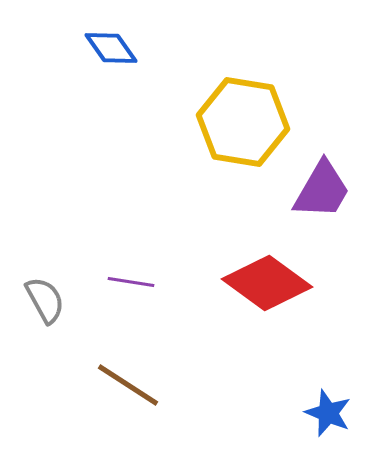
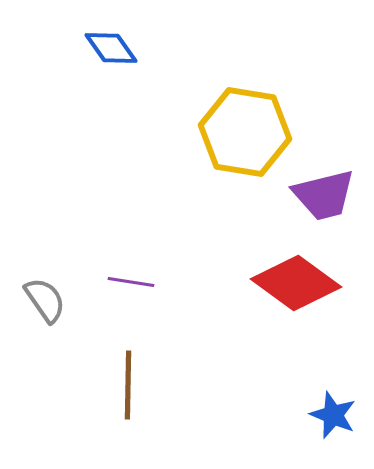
yellow hexagon: moved 2 px right, 10 px down
purple trapezoid: moved 2 px right, 5 px down; rotated 46 degrees clockwise
red diamond: moved 29 px right
gray semicircle: rotated 6 degrees counterclockwise
brown line: rotated 58 degrees clockwise
blue star: moved 5 px right, 2 px down
